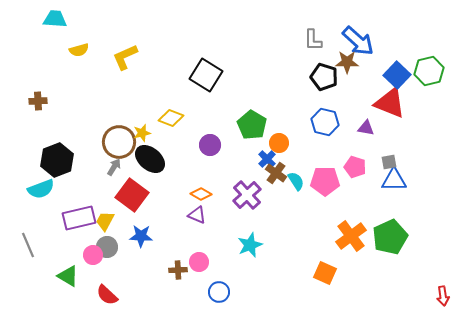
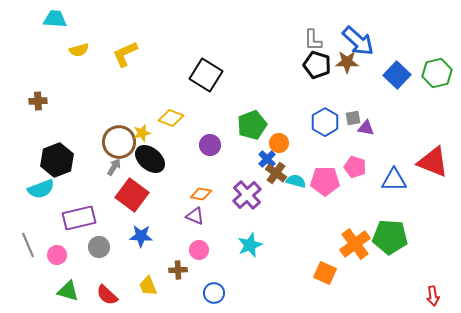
yellow L-shape at (125, 57): moved 3 px up
green hexagon at (429, 71): moved 8 px right, 2 px down
black pentagon at (324, 77): moved 7 px left, 12 px up
red triangle at (390, 103): moved 43 px right, 59 px down
blue hexagon at (325, 122): rotated 16 degrees clockwise
green pentagon at (252, 125): rotated 20 degrees clockwise
gray square at (389, 162): moved 36 px left, 44 px up
cyan semicircle at (296, 181): rotated 42 degrees counterclockwise
orange diamond at (201, 194): rotated 20 degrees counterclockwise
purple triangle at (197, 215): moved 2 px left, 1 px down
yellow trapezoid at (105, 221): moved 43 px right, 65 px down; rotated 50 degrees counterclockwise
orange cross at (351, 236): moved 4 px right, 8 px down
green pentagon at (390, 237): rotated 28 degrees clockwise
gray circle at (107, 247): moved 8 px left
pink circle at (93, 255): moved 36 px left
pink circle at (199, 262): moved 12 px up
green triangle at (68, 276): moved 15 px down; rotated 15 degrees counterclockwise
blue circle at (219, 292): moved 5 px left, 1 px down
red arrow at (443, 296): moved 10 px left
